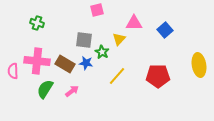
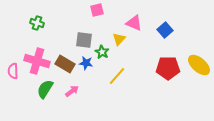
pink triangle: rotated 24 degrees clockwise
pink cross: rotated 10 degrees clockwise
yellow ellipse: rotated 40 degrees counterclockwise
red pentagon: moved 10 px right, 8 px up
